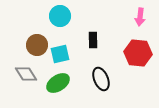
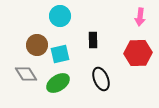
red hexagon: rotated 8 degrees counterclockwise
